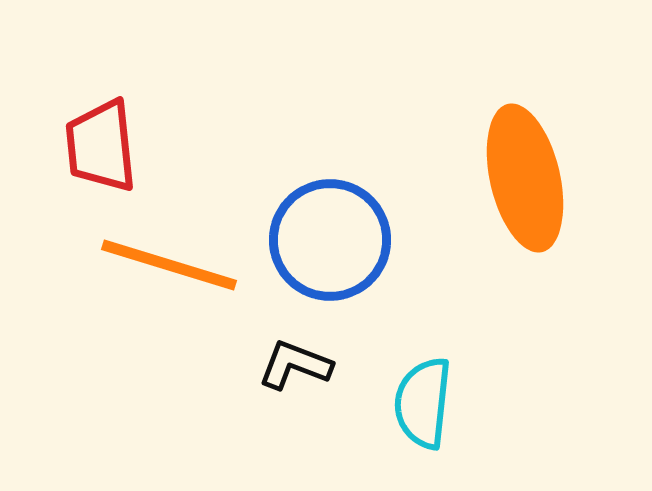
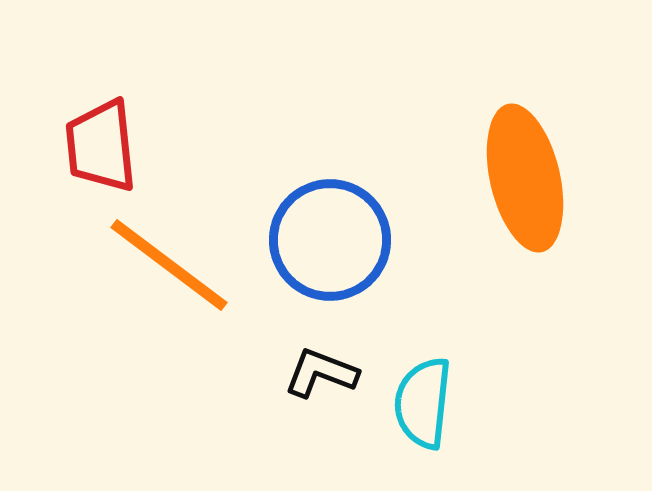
orange line: rotated 20 degrees clockwise
black L-shape: moved 26 px right, 8 px down
